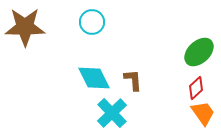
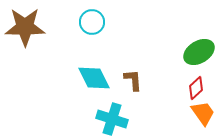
green ellipse: rotated 12 degrees clockwise
cyan cross: moved 6 px down; rotated 28 degrees counterclockwise
